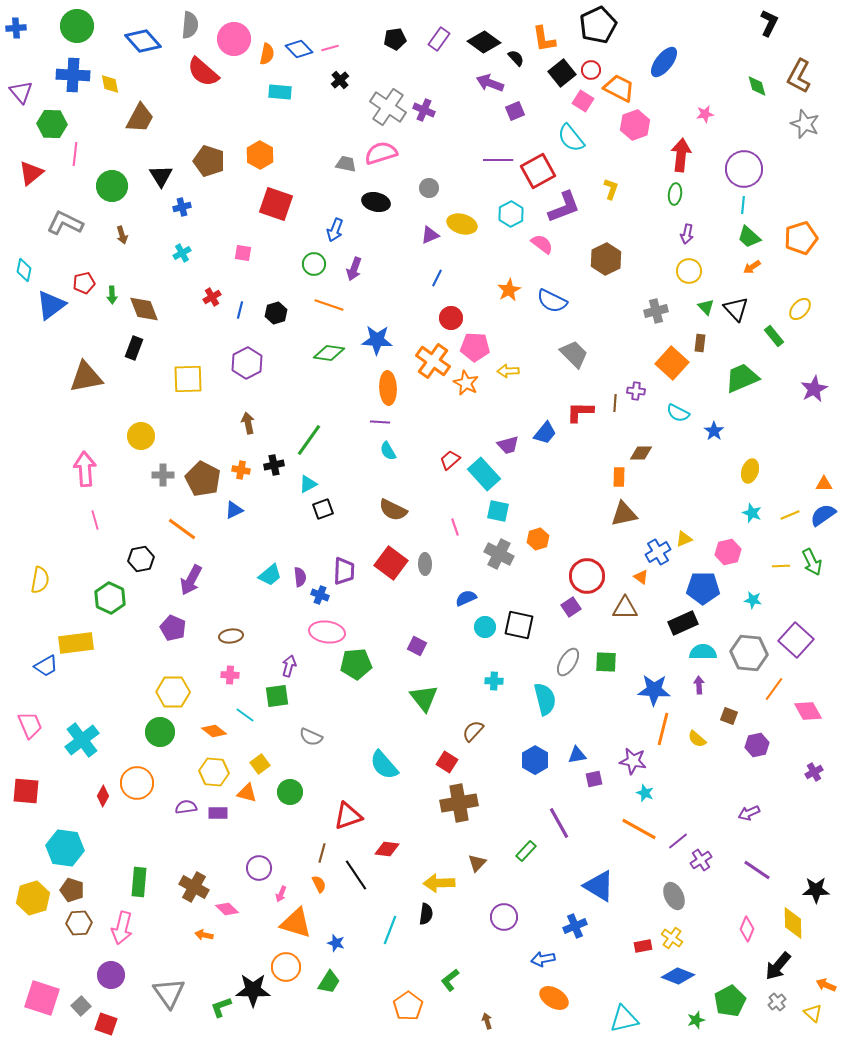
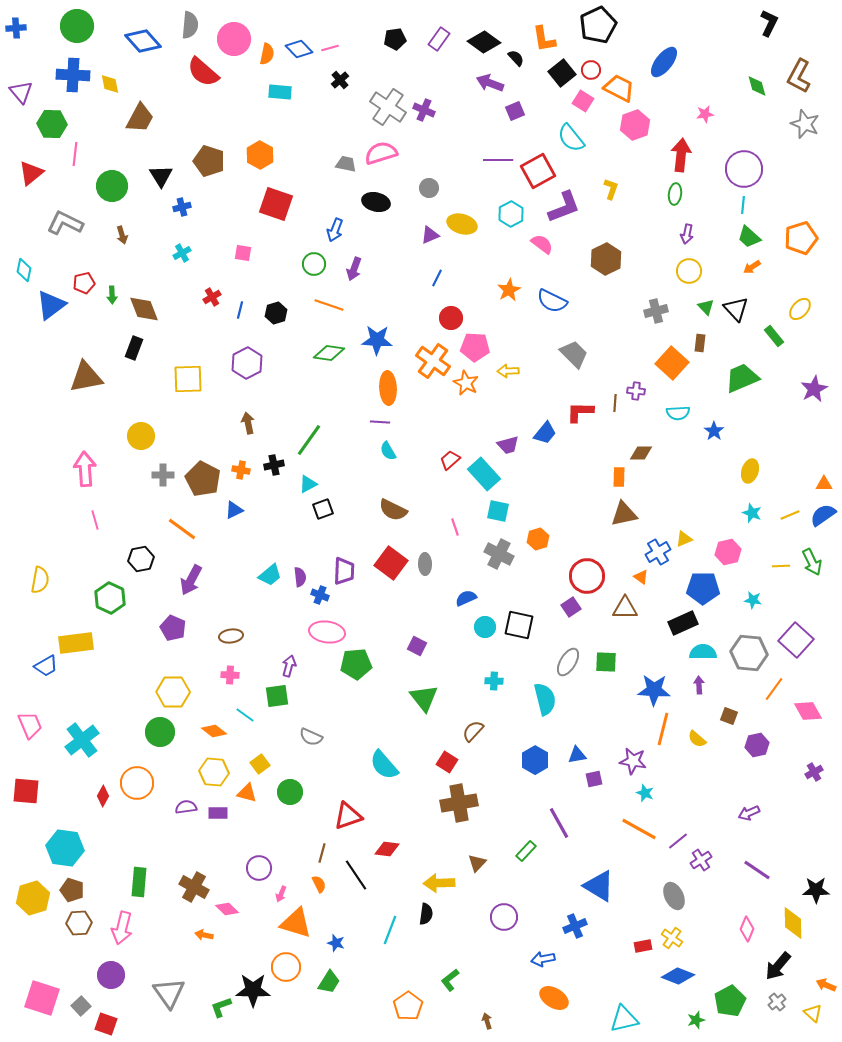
cyan semicircle at (678, 413): rotated 30 degrees counterclockwise
